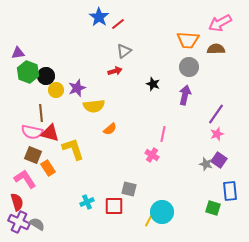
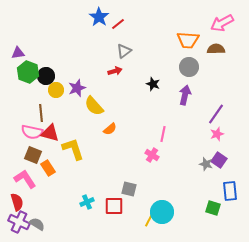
pink arrow: moved 2 px right
yellow semicircle: rotated 55 degrees clockwise
